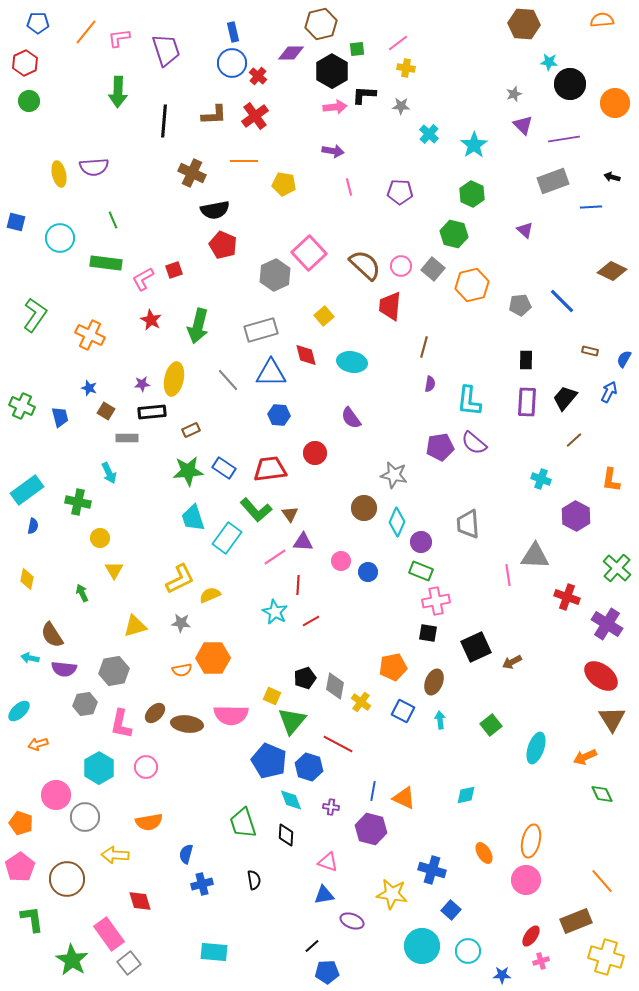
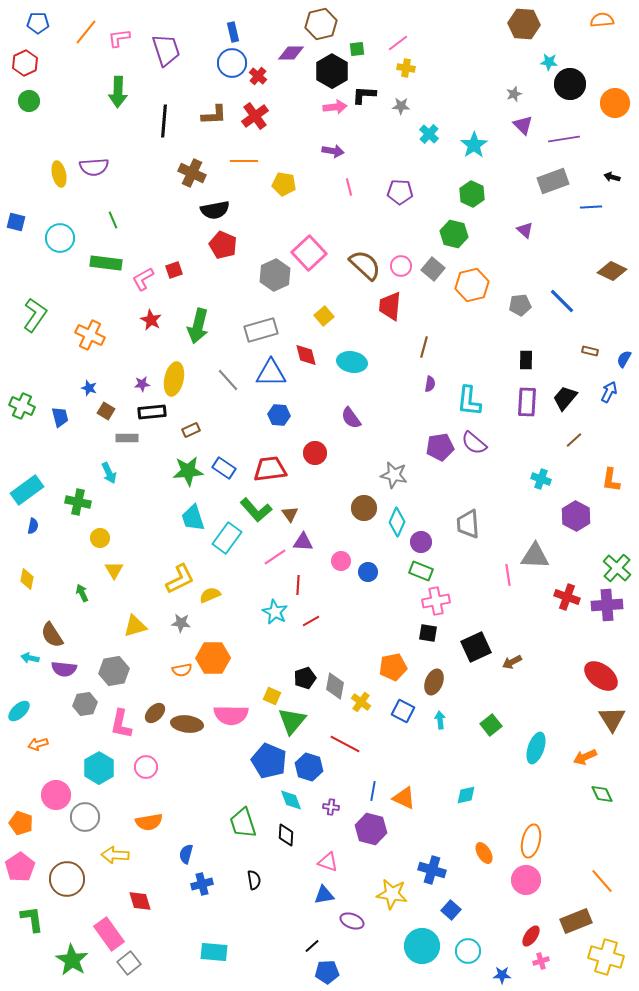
purple cross at (607, 624): moved 19 px up; rotated 36 degrees counterclockwise
red line at (338, 744): moved 7 px right
